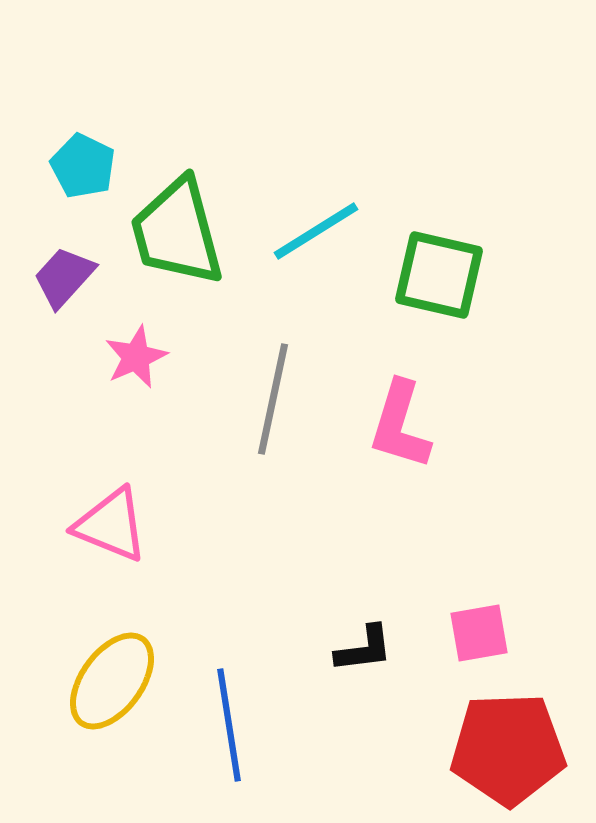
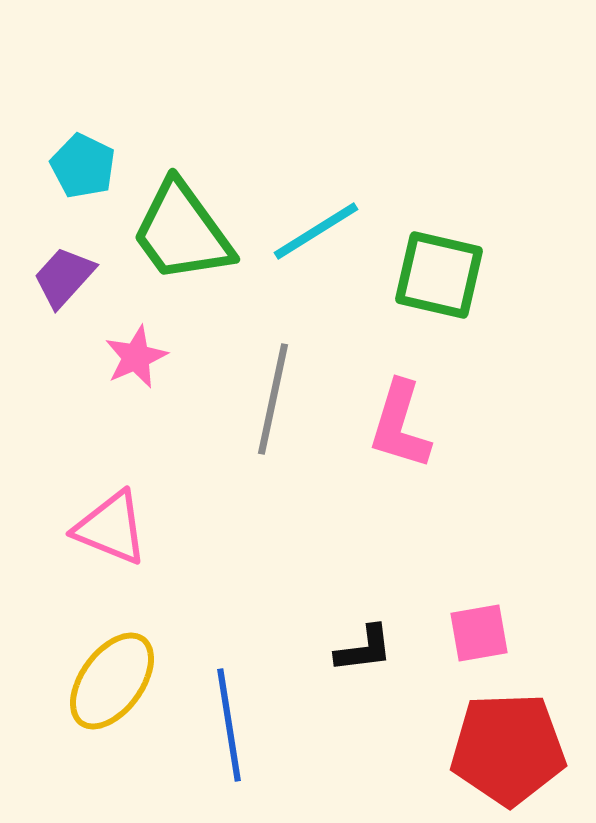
green trapezoid: moved 5 px right; rotated 21 degrees counterclockwise
pink triangle: moved 3 px down
